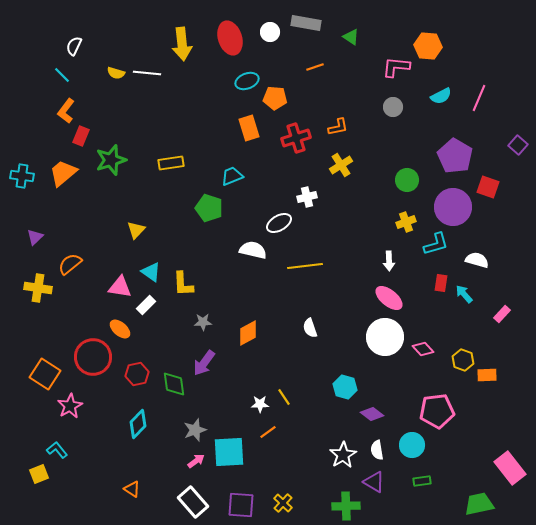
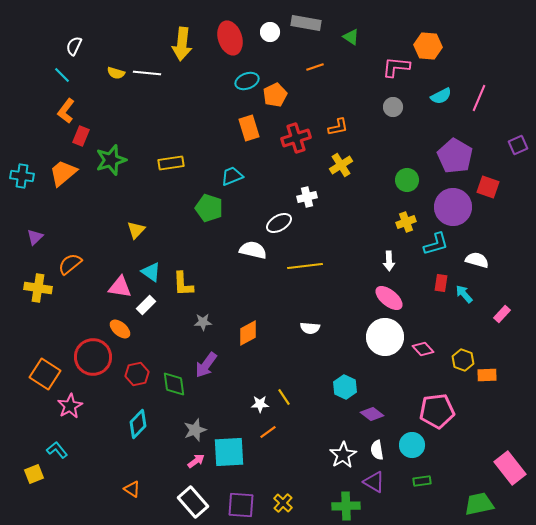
yellow arrow at (182, 44): rotated 12 degrees clockwise
orange pentagon at (275, 98): moved 3 px up; rotated 30 degrees counterclockwise
purple square at (518, 145): rotated 24 degrees clockwise
white semicircle at (310, 328): rotated 66 degrees counterclockwise
purple arrow at (204, 363): moved 2 px right, 2 px down
cyan hexagon at (345, 387): rotated 10 degrees clockwise
yellow square at (39, 474): moved 5 px left
